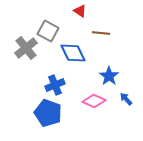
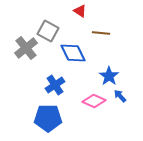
blue cross: rotated 12 degrees counterclockwise
blue arrow: moved 6 px left, 3 px up
blue pentagon: moved 5 px down; rotated 20 degrees counterclockwise
